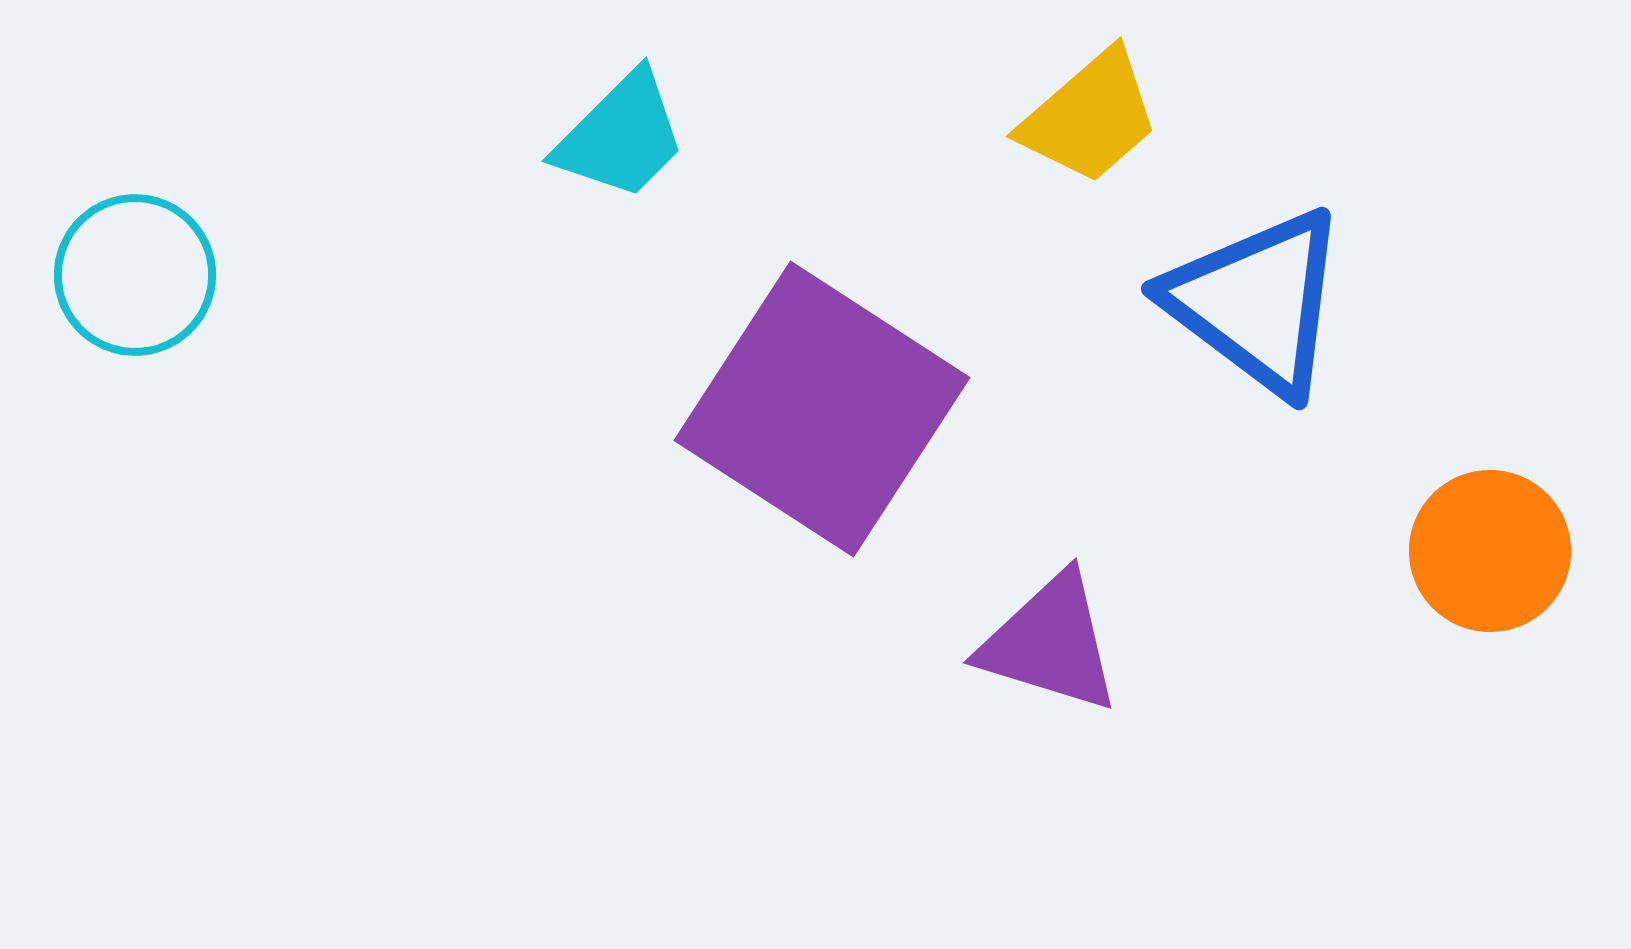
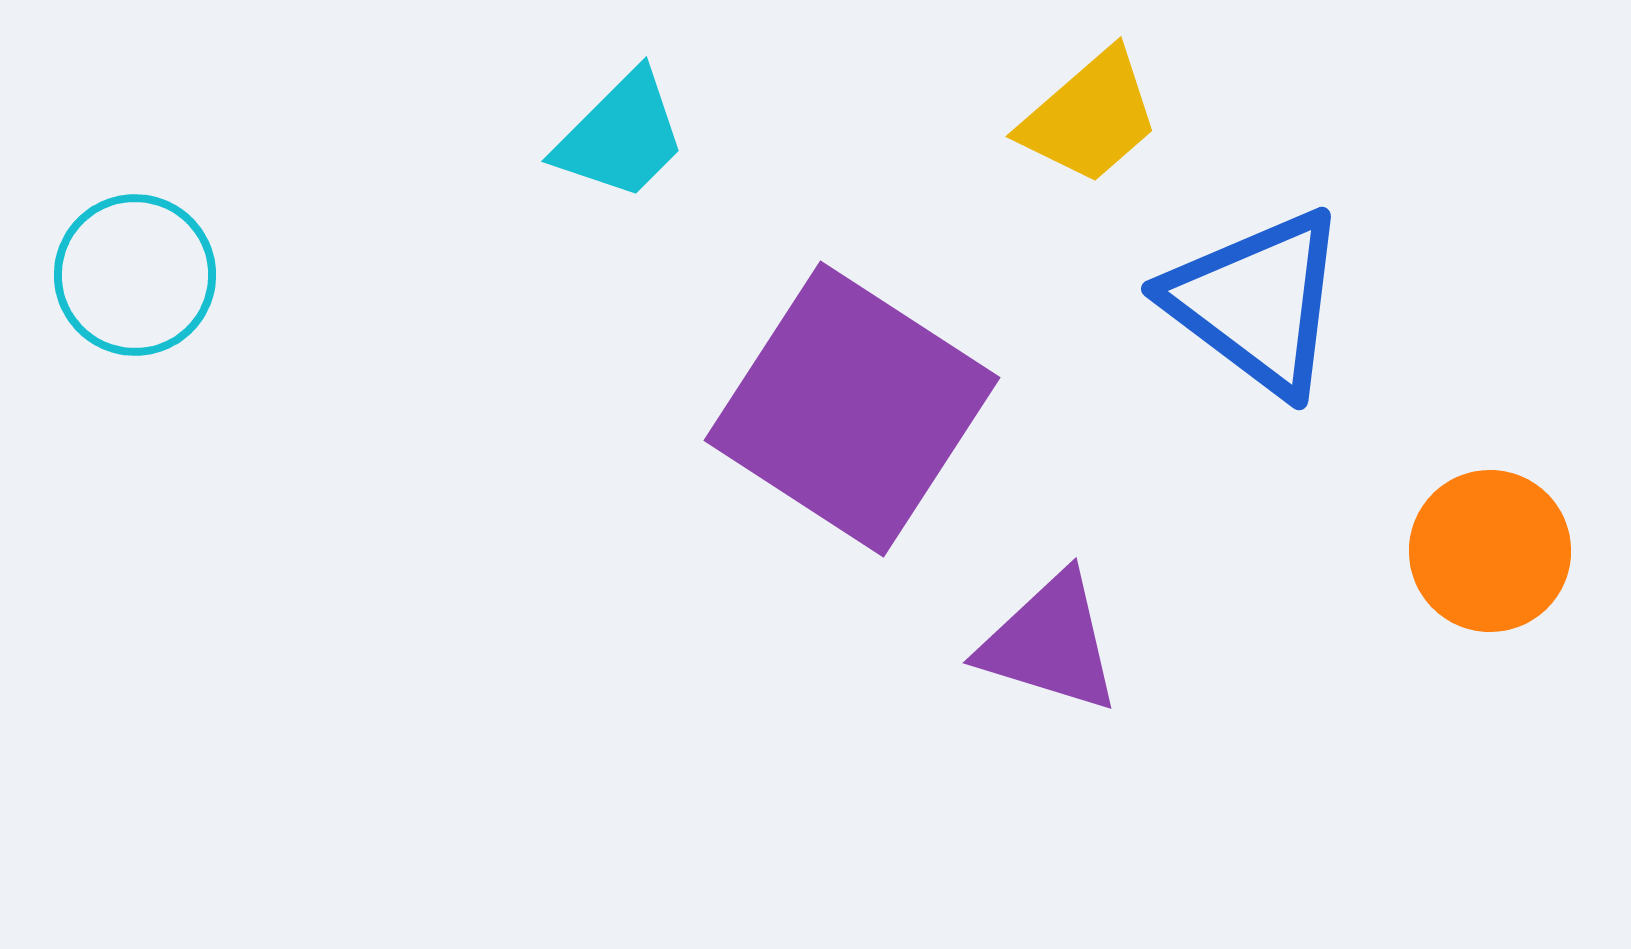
purple square: moved 30 px right
